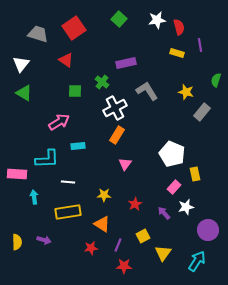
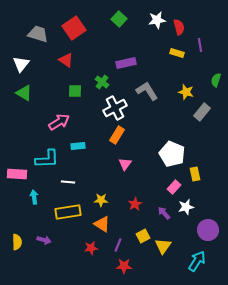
yellow star at (104, 195): moved 3 px left, 5 px down
yellow triangle at (163, 253): moved 7 px up
